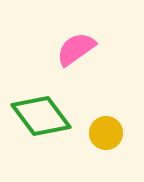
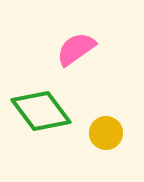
green diamond: moved 5 px up
